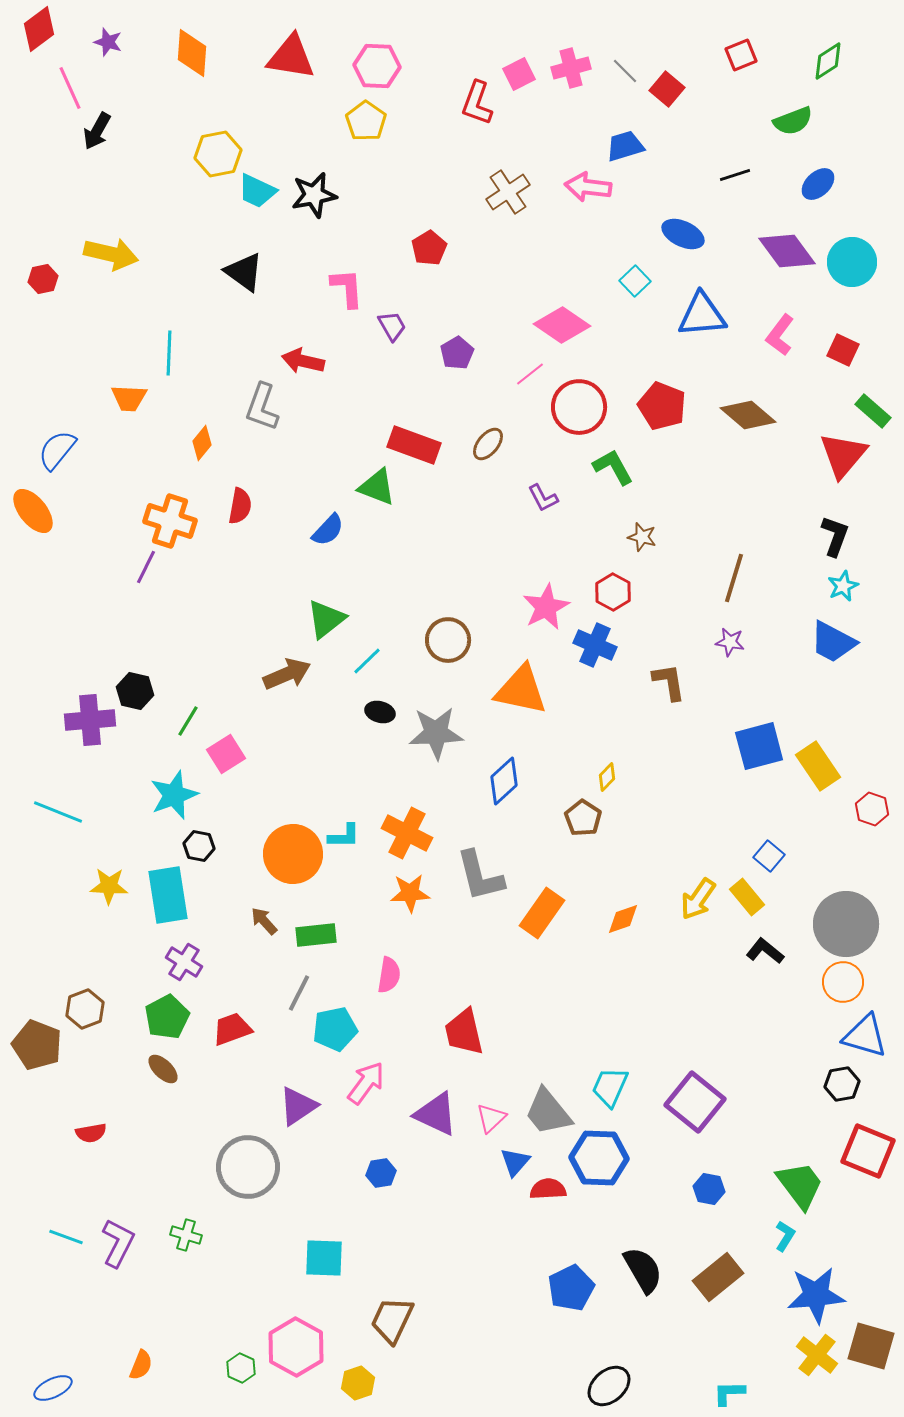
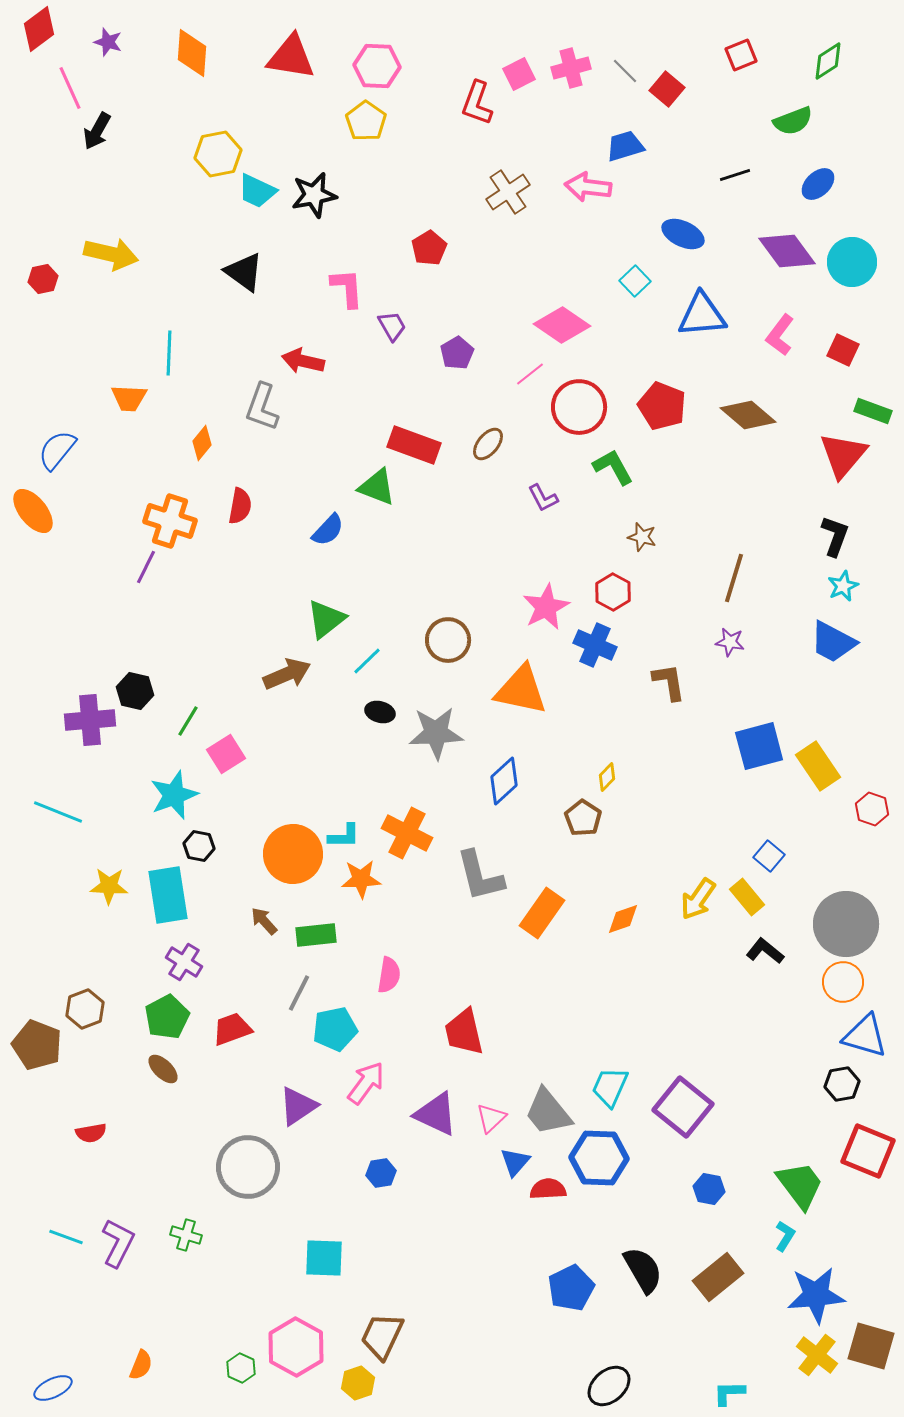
green rectangle at (873, 411): rotated 21 degrees counterclockwise
orange star at (410, 893): moved 49 px left, 14 px up
purple square at (695, 1102): moved 12 px left, 5 px down
brown trapezoid at (392, 1320): moved 10 px left, 16 px down
